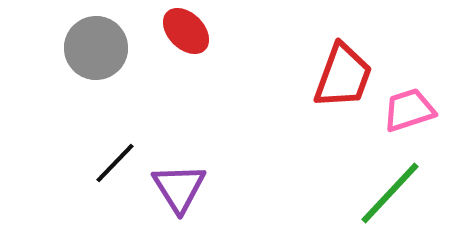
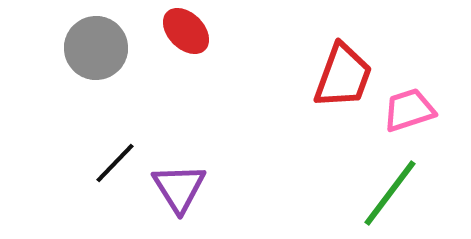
green line: rotated 6 degrees counterclockwise
